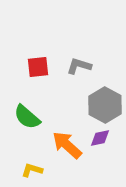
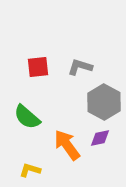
gray L-shape: moved 1 px right, 1 px down
gray hexagon: moved 1 px left, 3 px up
orange arrow: rotated 12 degrees clockwise
yellow L-shape: moved 2 px left
